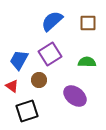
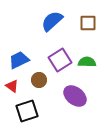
purple square: moved 10 px right, 6 px down
blue trapezoid: rotated 35 degrees clockwise
